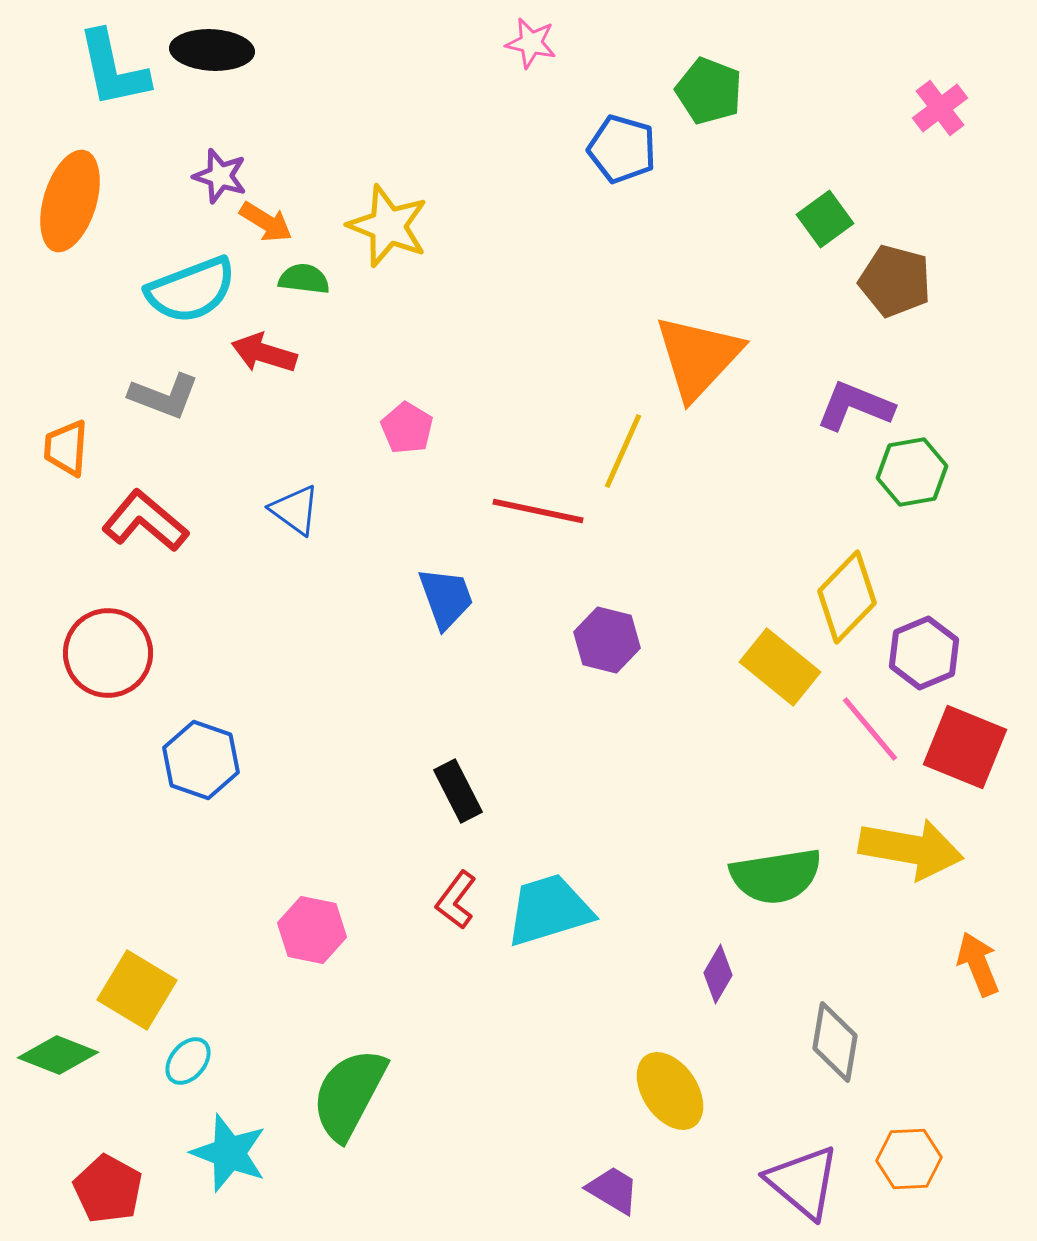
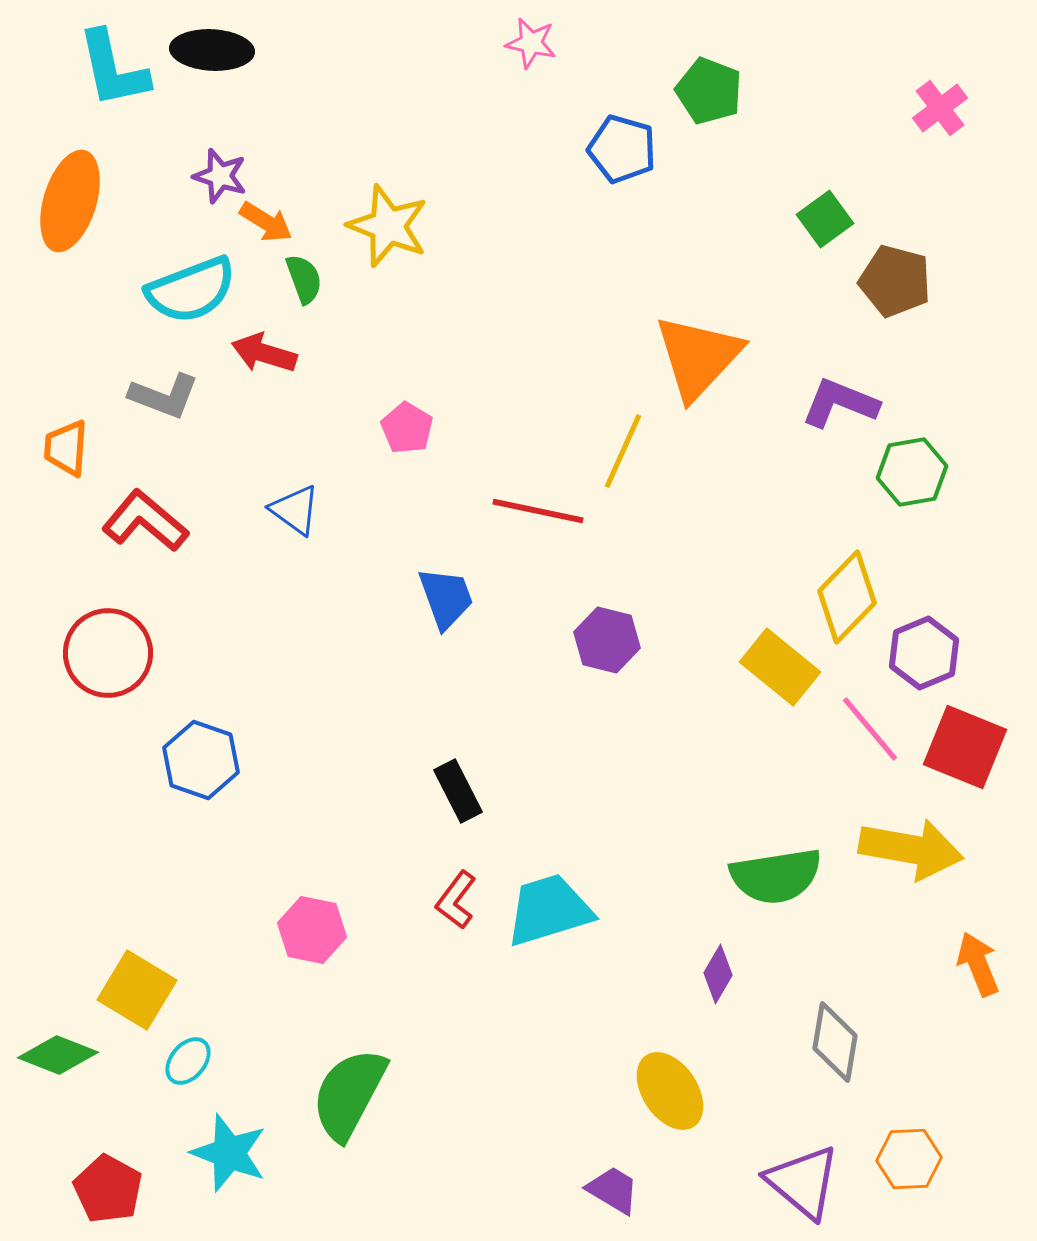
green semicircle at (304, 279): rotated 63 degrees clockwise
purple L-shape at (855, 406): moved 15 px left, 3 px up
